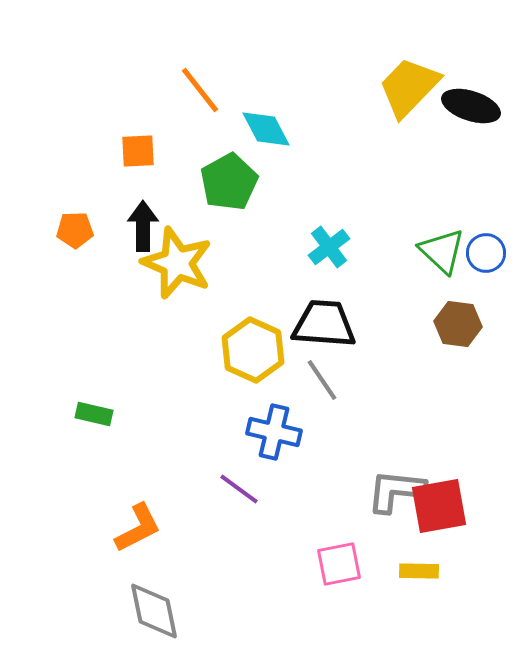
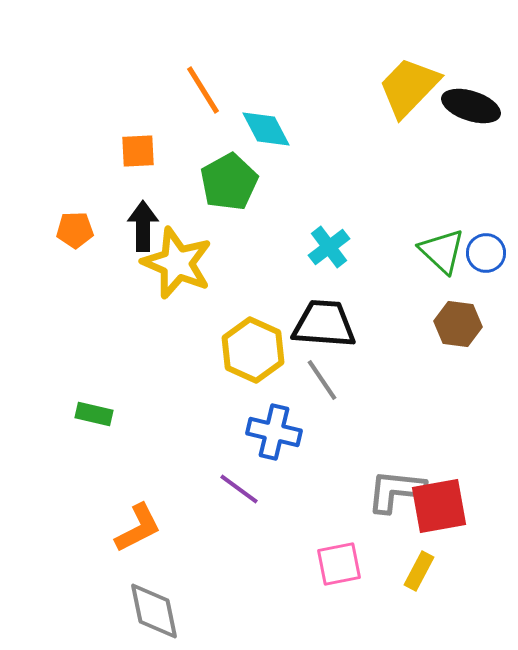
orange line: moved 3 px right; rotated 6 degrees clockwise
yellow rectangle: rotated 63 degrees counterclockwise
